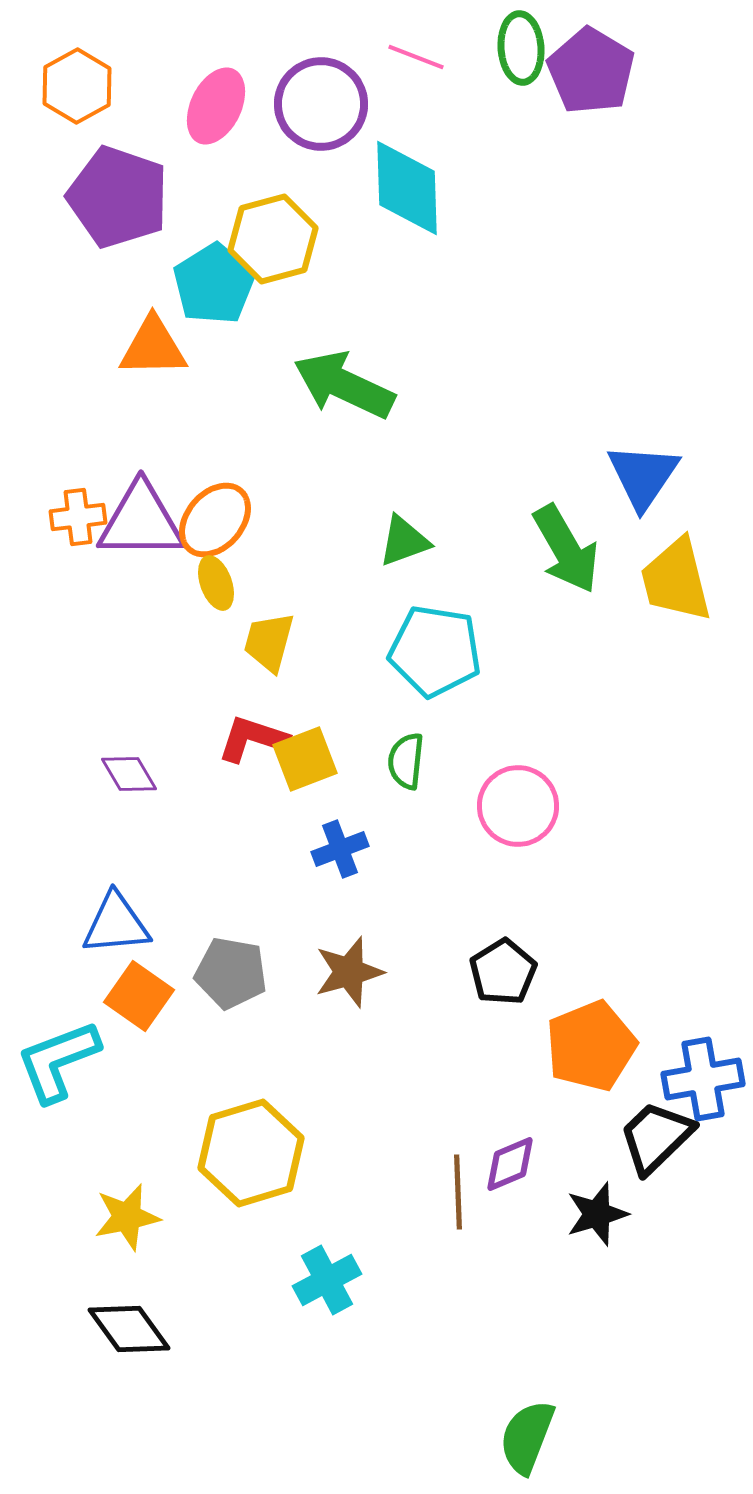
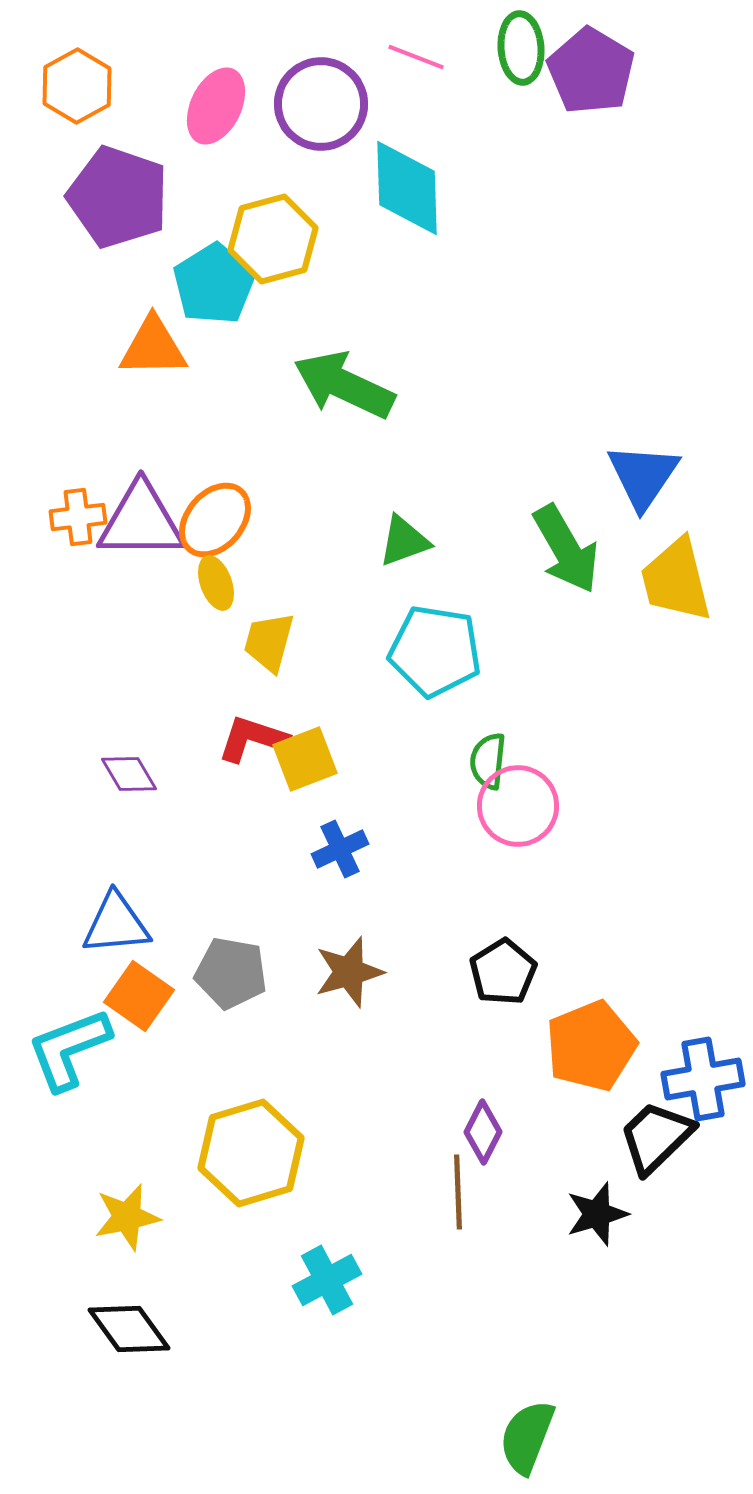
green semicircle at (406, 761): moved 82 px right
blue cross at (340, 849): rotated 4 degrees counterclockwise
cyan L-shape at (58, 1061): moved 11 px right, 12 px up
purple diamond at (510, 1164): moved 27 px left, 32 px up; rotated 40 degrees counterclockwise
